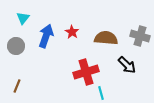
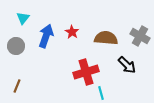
gray cross: rotated 12 degrees clockwise
